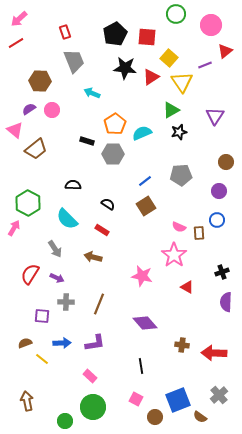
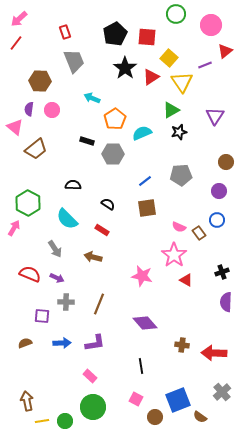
red line at (16, 43): rotated 21 degrees counterclockwise
black star at (125, 68): rotated 30 degrees clockwise
cyan arrow at (92, 93): moved 5 px down
purple semicircle at (29, 109): rotated 48 degrees counterclockwise
orange pentagon at (115, 124): moved 5 px up
pink triangle at (15, 130): moved 3 px up
brown square at (146, 206): moved 1 px right, 2 px down; rotated 24 degrees clockwise
brown rectangle at (199, 233): rotated 32 degrees counterclockwise
red semicircle at (30, 274): rotated 80 degrees clockwise
red triangle at (187, 287): moved 1 px left, 7 px up
yellow line at (42, 359): moved 62 px down; rotated 48 degrees counterclockwise
gray cross at (219, 395): moved 3 px right, 3 px up
